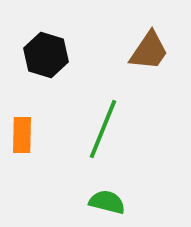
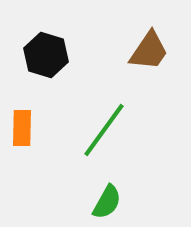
green line: moved 1 px right, 1 px down; rotated 14 degrees clockwise
orange rectangle: moved 7 px up
green semicircle: rotated 105 degrees clockwise
